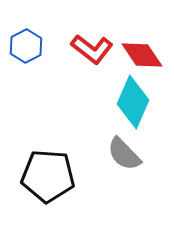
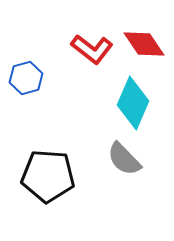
blue hexagon: moved 32 px down; rotated 12 degrees clockwise
red diamond: moved 2 px right, 11 px up
cyan diamond: moved 1 px down
gray semicircle: moved 5 px down
